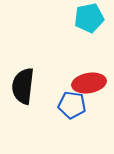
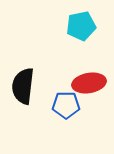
cyan pentagon: moved 8 px left, 8 px down
blue pentagon: moved 6 px left; rotated 8 degrees counterclockwise
